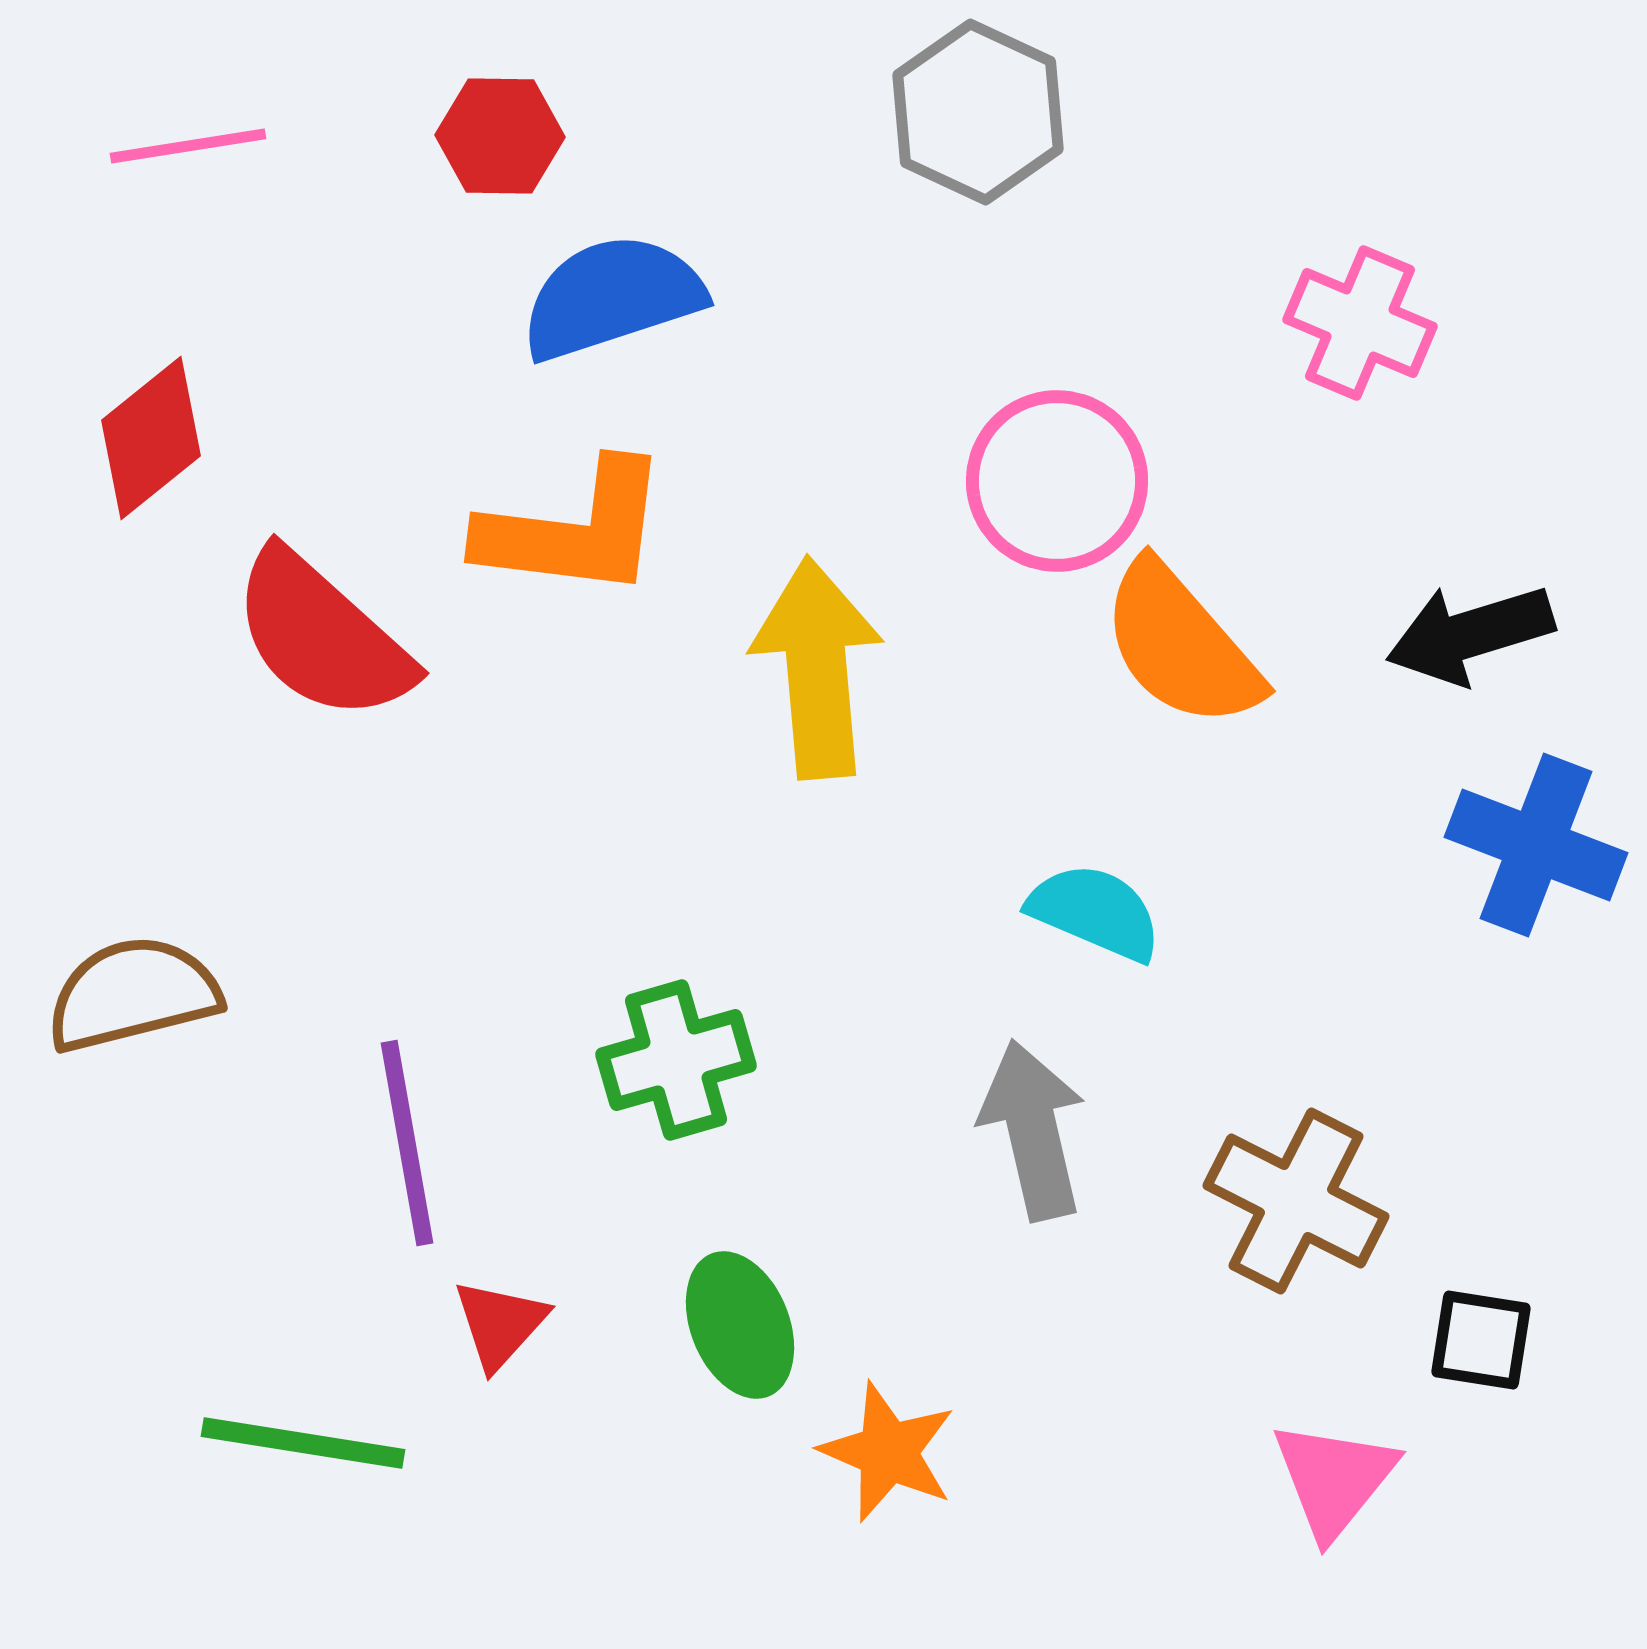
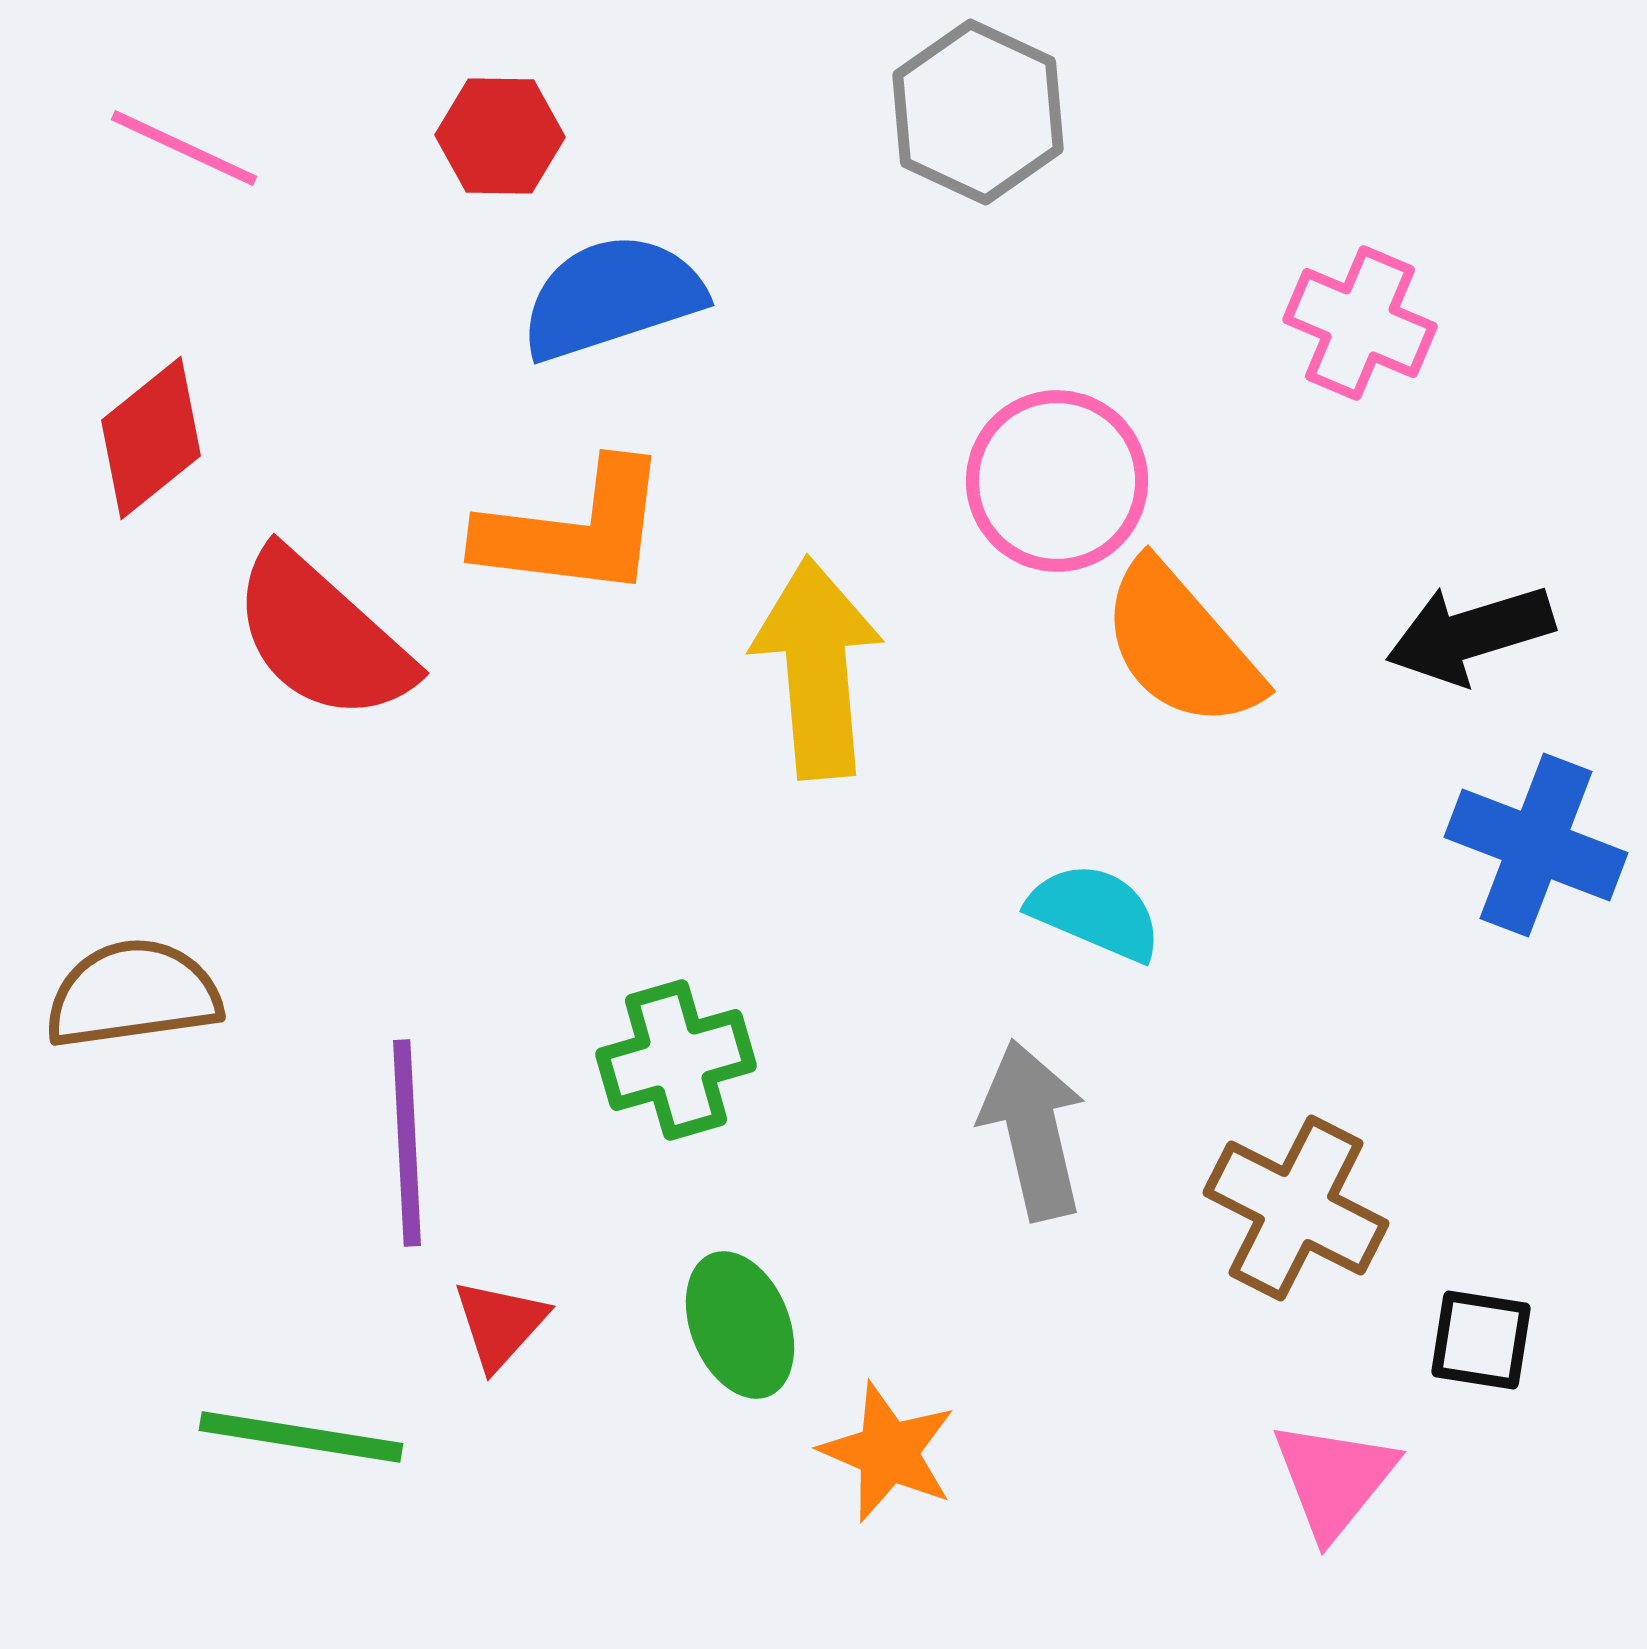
pink line: moved 4 px left, 2 px down; rotated 34 degrees clockwise
brown semicircle: rotated 6 degrees clockwise
purple line: rotated 7 degrees clockwise
brown cross: moved 7 px down
green line: moved 2 px left, 6 px up
